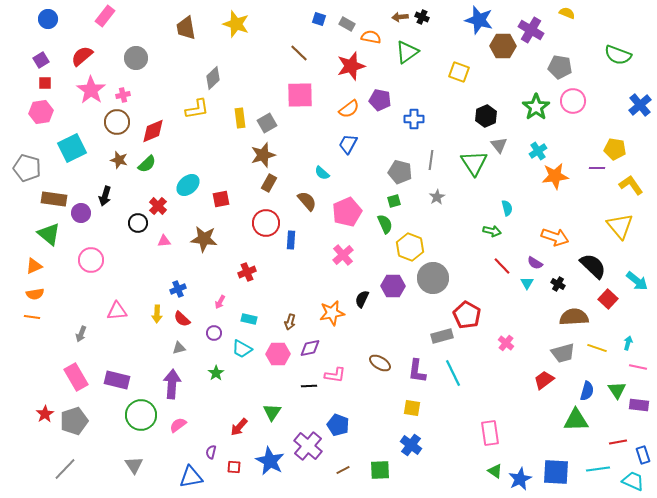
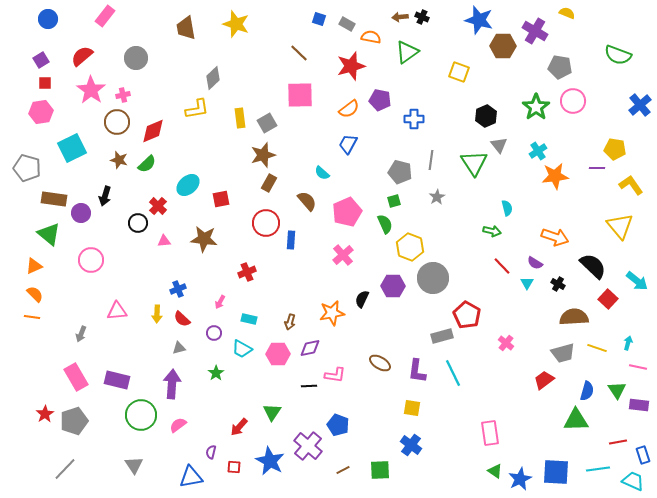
purple cross at (531, 30): moved 4 px right, 1 px down
orange semicircle at (35, 294): rotated 126 degrees counterclockwise
